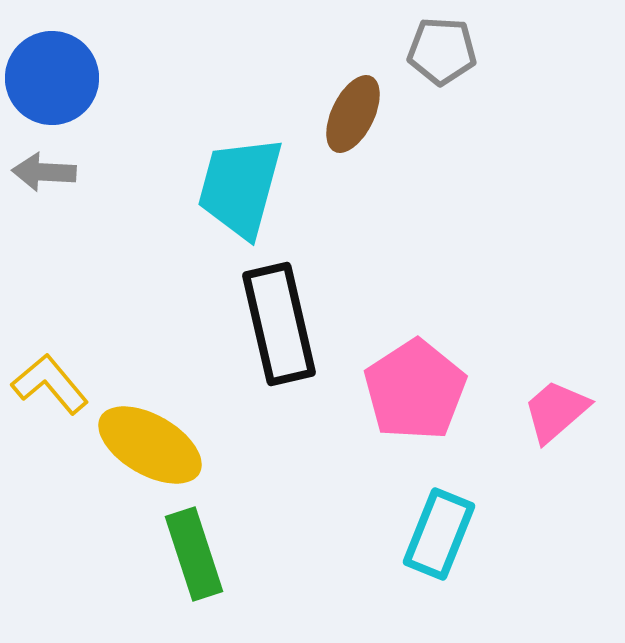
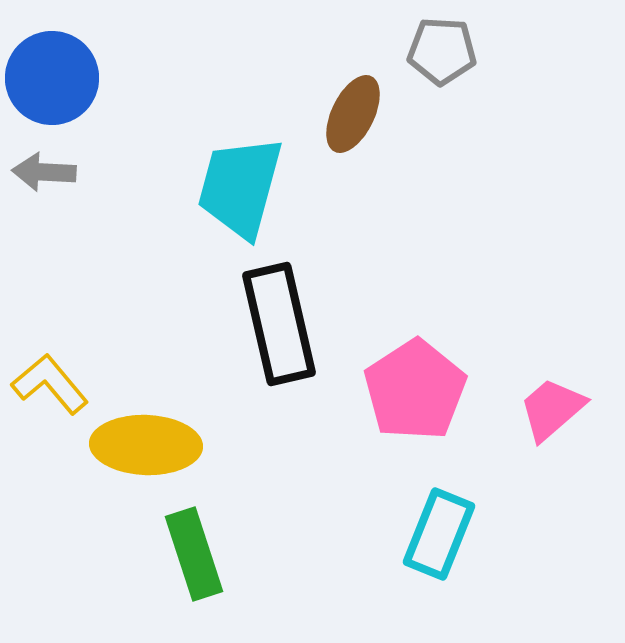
pink trapezoid: moved 4 px left, 2 px up
yellow ellipse: moved 4 px left; rotated 28 degrees counterclockwise
